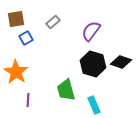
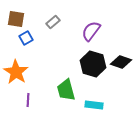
brown square: rotated 18 degrees clockwise
cyan rectangle: rotated 60 degrees counterclockwise
